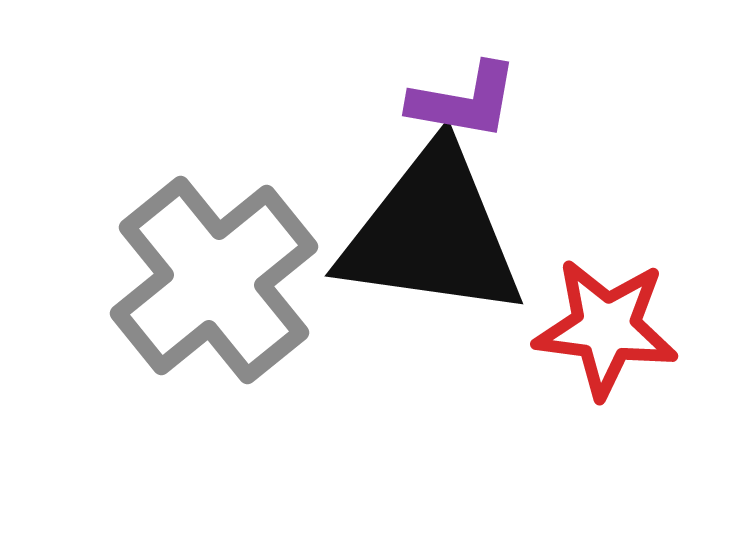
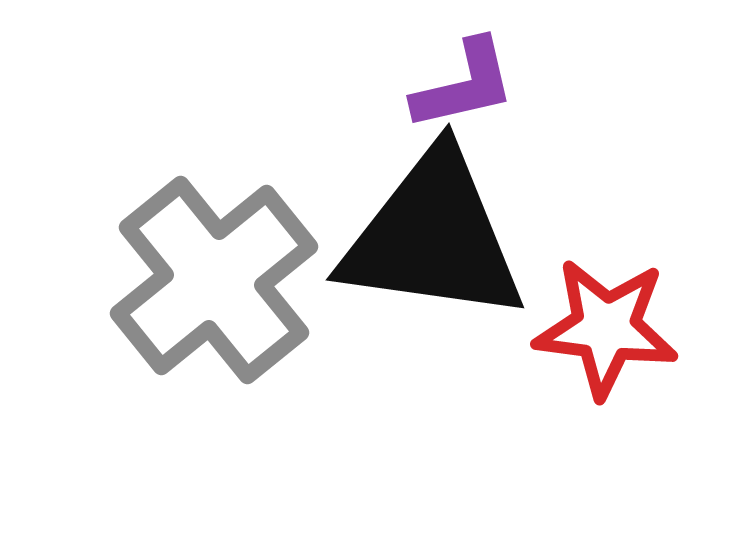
purple L-shape: moved 16 px up; rotated 23 degrees counterclockwise
black triangle: moved 1 px right, 4 px down
